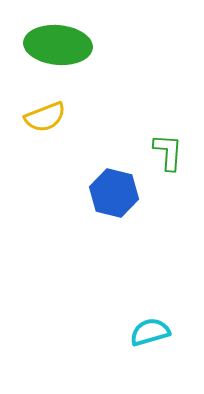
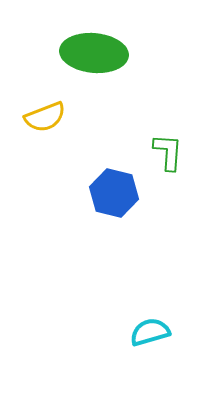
green ellipse: moved 36 px right, 8 px down
